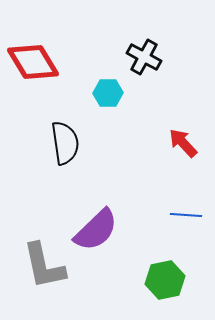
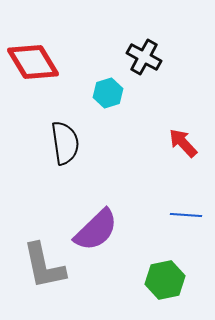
cyan hexagon: rotated 16 degrees counterclockwise
